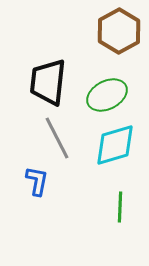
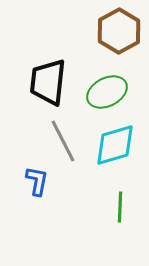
green ellipse: moved 3 px up
gray line: moved 6 px right, 3 px down
